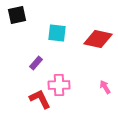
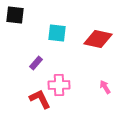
black square: moved 2 px left; rotated 18 degrees clockwise
